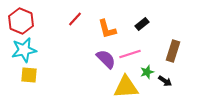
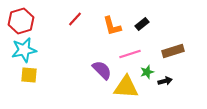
red hexagon: rotated 20 degrees clockwise
orange L-shape: moved 5 px right, 3 px up
brown rectangle: rotated 55 degrees clockwise
purple semicircle: moved 4 px left, 11 px down
black arrow: rotated 48 degrees counterclockwise
yellow triangle: rotated 8 degrees clockwise
